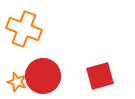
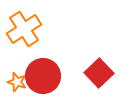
orange cross: rotated 36 degrees clockwise
red square: moved 1 px left, 3 px up; rotated 28 degrees counterclockwise
